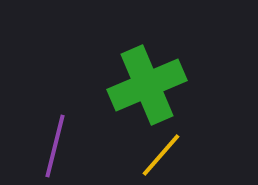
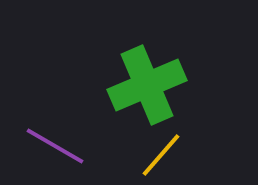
purple line: rotated 74 degrees counterclockwise
